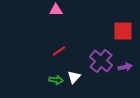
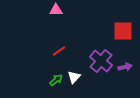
green arrow: rotated 48 degrees counterclockwise
